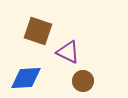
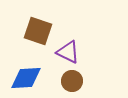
brown circle: moved 11 px left
